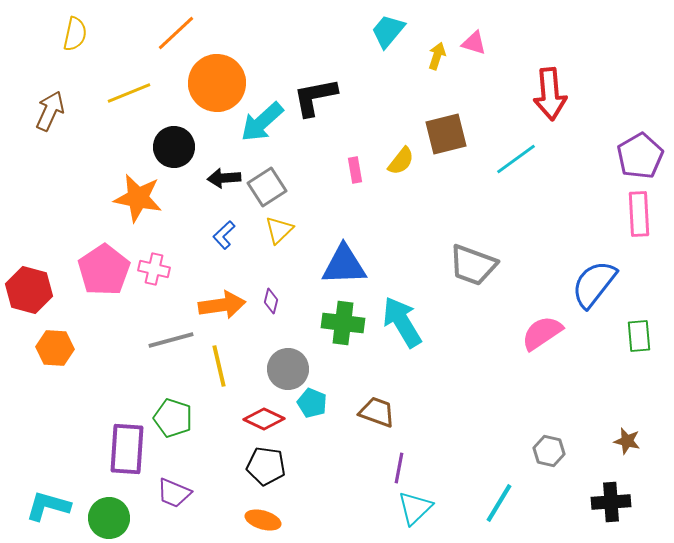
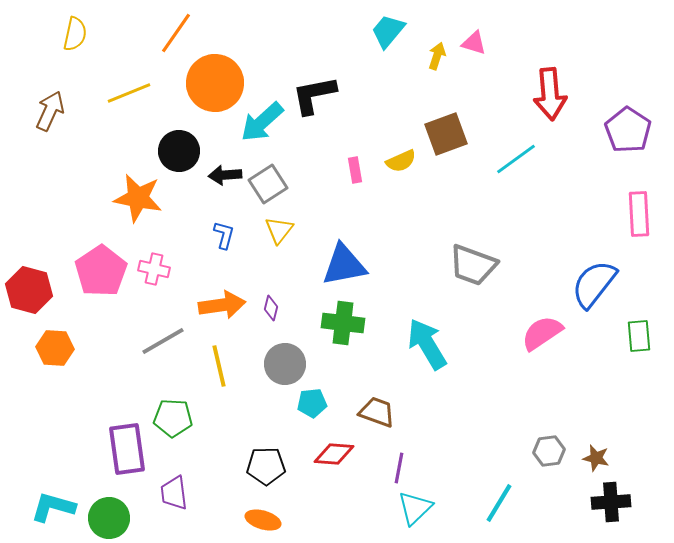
orange line at (176, 33): rotated 12 degrees counterclockwise
orange circle at (217, 83): moved 2 px left
black L-shape at (315, 97): moved 1 px left, 2 px up
brown square at (446, 134): rotated 6 degrees counterclockwise
black circle at (174, 147): moved 5 px right, 4 px down
purple pentagon at (640, 156): moved 12 px left, 26 px up; rotated 9 degrees counterclockwise
yellow semicircle at (401, 161): rotated 28 degrees clockwise
black arrow at (224, 178): moved 1 px right, 3 px up
gray square at (267, 187): moved 1 px right, 3 px up
yellow triangle at (279, 230): rotated 8 degrees counterclockwise
blue L-shape at (224, 235): rotated 148 degrees clockwise
blue triangle at (344, 265): rotated 9 degrees counterclockwise
pink pentagon at (104, 270): moved 3 px left, 1 px down
purple diamond at (271, 301): moved 7 px down
cyan arrow at (402, 322): moved 25 px right, 22 px down
gray line at (171, 340): moved 8 px left, 1 px down; rotated 15 degrees counterclockwise
gray circle at (288, 369): moved 3 px left, 5 px up
cyan pentagon at (312, 403): rotated 28 degrees counterclockwise
green pentagon at (173, 418): rotated 15 degrees counterclockwise
red diamond at (264, 419): moved 70 px right, 35 px down; rotated 21 degrees counterclockwise
brown star at (627, 441): moved 31 px left, 17 px down
purple rectangle at (127, 449): rotated 12 degrees counterclockwise
gray hexagon at (549, 451): rotated 20 degrees counterclockwise
black pentagon at (266, 466): rotated 9 degrees counterclockwise
purple trapezoid at (174, 493): rotated 60 degrees clockwise
cyan L-shape at (48, 506): moved 5 px right, 1 px down
